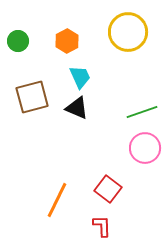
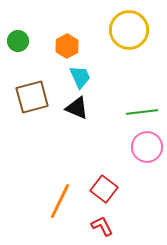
yellow circle: moved 1 px right, 2 px up
orange hexagon: moved 5 px down
green line: rotated 12 degrees clockwise
pink circle: moved 2 px right, 1 px up
red square: moved 4 px left
orange line: moved 3 px right, 1 px down
red L-shape: rotated 25 degrees counterclockwise
